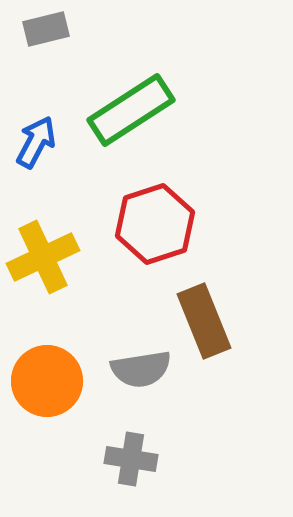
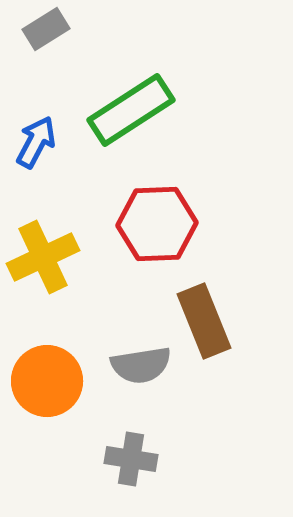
gray rectangle: rotated 18 degrees counterclockwise
red hexagon: moved 2 px right; rotated 16 degrees clockwise
gray semicircle: moved 4 px up
